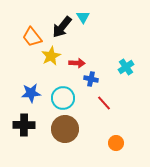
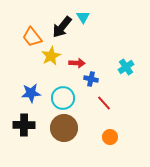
brown circle: moved 1 px left, 1 px up
orange circle: moved 6 px left, 6 px up
